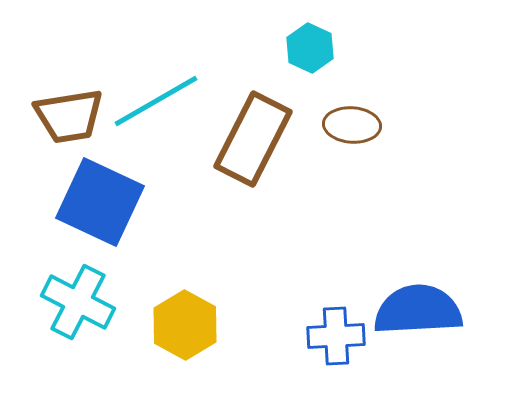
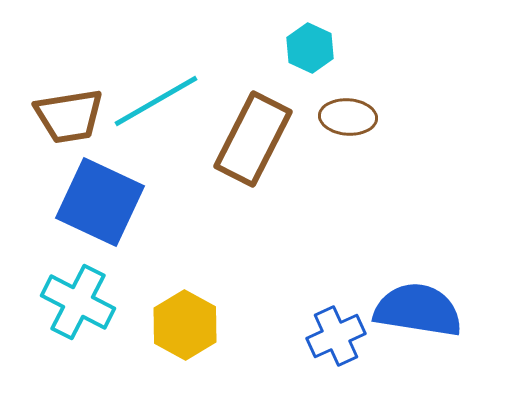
brown ellipse: moved 4 px left, 8 px up
blue semicircle: rotated 12 degrees clockwise
blue cross: rotated 22 degrees counterclockwise
